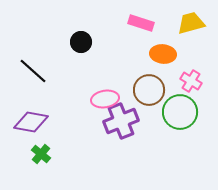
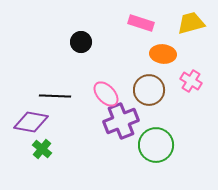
black line: moved 22 px right, 25 px down; rotated 40 degrees counterclockwise
pink ellipse: moved 1 px right, 5 px up; rotated 56 degrees clockwise
green circle: moved 24 px left, 33 px down
green cross: moved 1 px right, 5 px up
